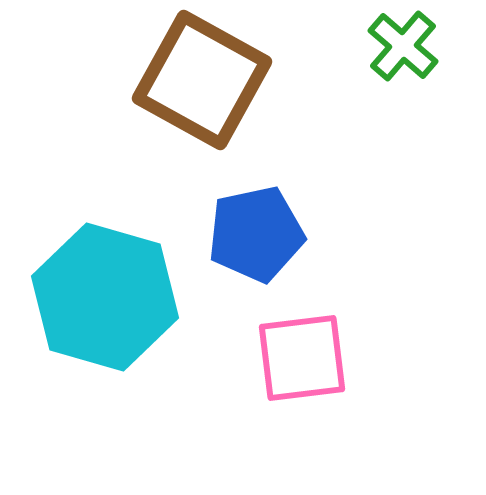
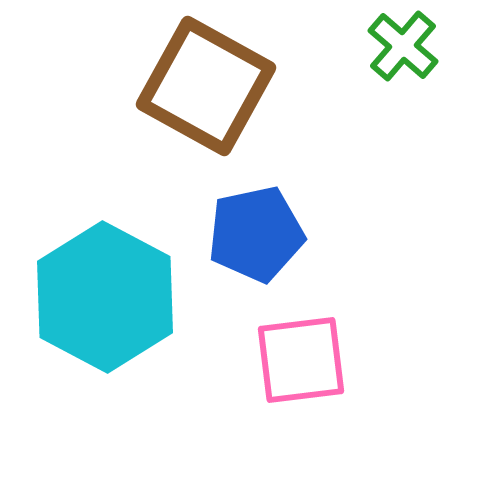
brown square: moved 4 px right, 6 px down
cyan hexagon: rotated 12 degrees clockwise
pink square: moved 1 px left, 2 px down
